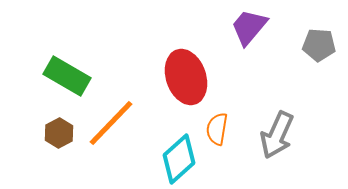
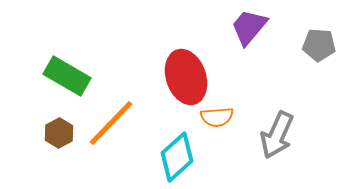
orange semicircle: moved 12 px up; rotated 104 degrees counterclockwise
cyan diamond: moved 2 px left, 2 px up
